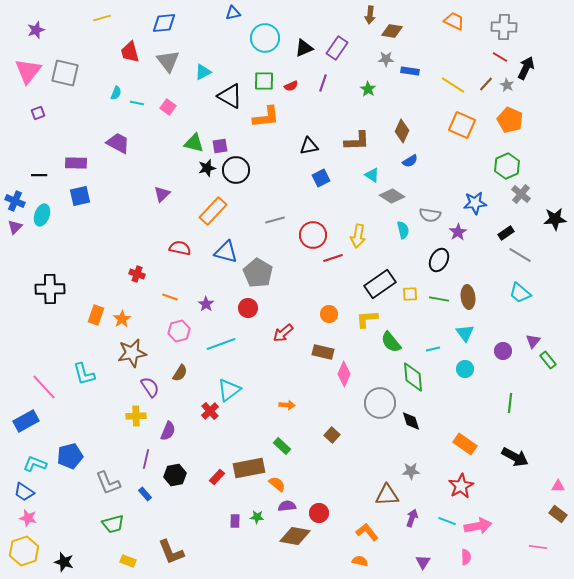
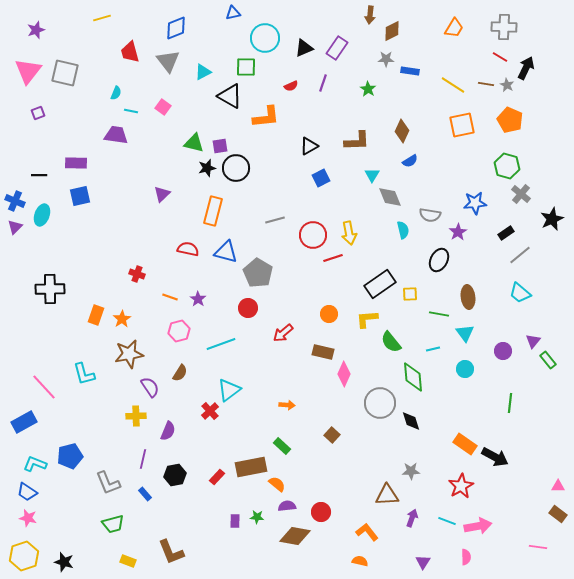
orange trapezoid at (454, 21): moved 7 px down; rotated 95 degrees clockwise
blue diamond at (164, 23): moved 12 px right, 5 px down; rotated 15 degrees counterclockwise
brown diamond at (392, 31): rotated 35 degrees counterclockwise
green square at (264, 81): moved 18 px left, 14 px up
brown line at (486, 84): rotated 56 degrees clockwise
cyan line at (137, 103): moved 6 px left, 8 px down
pink square at (168, 107): moved 5 px left
orange square at (462, 125): rotated 36 degrees counterclockwise
purple trapezoid at (118, 143): moved 2 px left, 8 px up; rotated 20 degrees counterclockwise
black triangle at (309, 146): rotated 18 degrees counterclockwise
green hexagon at (507, 166): rotated 20 degrees counterclockwise
black circle at (236, 170): moved 2 px up
cyan triangle at (372, 175): rotated 28 degrees clockwise
gray diamond at (392, 196): moved 2 px left, 1 px down; rotated 35 degrees clockwise
orange rectangle at (213, 211): rotated 28 degrees counterclockwise
black star at (555, 219): moved 3 px left; rotated 20 degrees counterclockwise
yellow arrow at (358, 236): moved 9 px left, 3 px up; rotated 20 degrees counterclockwise
red semicircle at (180, 248): moved 8 px right, 1 px down
gray line at (520, 255): rotated 70 degrees counterclockwise
green line at (439, 299): moved 15 px down
purple star at (206, 304): moved 8 px left, 5 px up
brown star at (132, 353): moved 3 px left, 1 px down
blue rectangle at (26, 421): moved 2 px left, 1 px down
black arrow at (515, 457): moved 20 px left
purple line at (146, 459): moved 3 px left
brown rectangle at (249, 468): moved 2 px right, 1 px up
blue trapezoid at (24, 492): moved 3 px right
red circle at (319, 513): moved 2 px right, 1 px up
yellow hexagon at (24, 551): moved 5 px down
